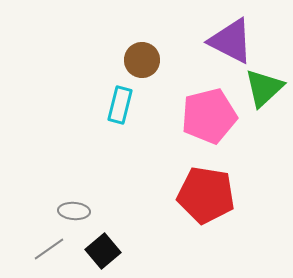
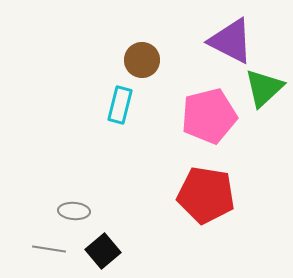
gray line: rotated 44 degrees clockwise
